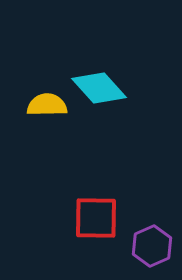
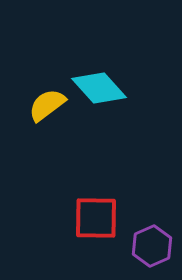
yellow semicircle: rotated 36 degrees counterclockwise
